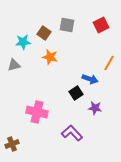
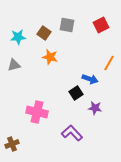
cyan star: moved 5 px left, 5 px up
